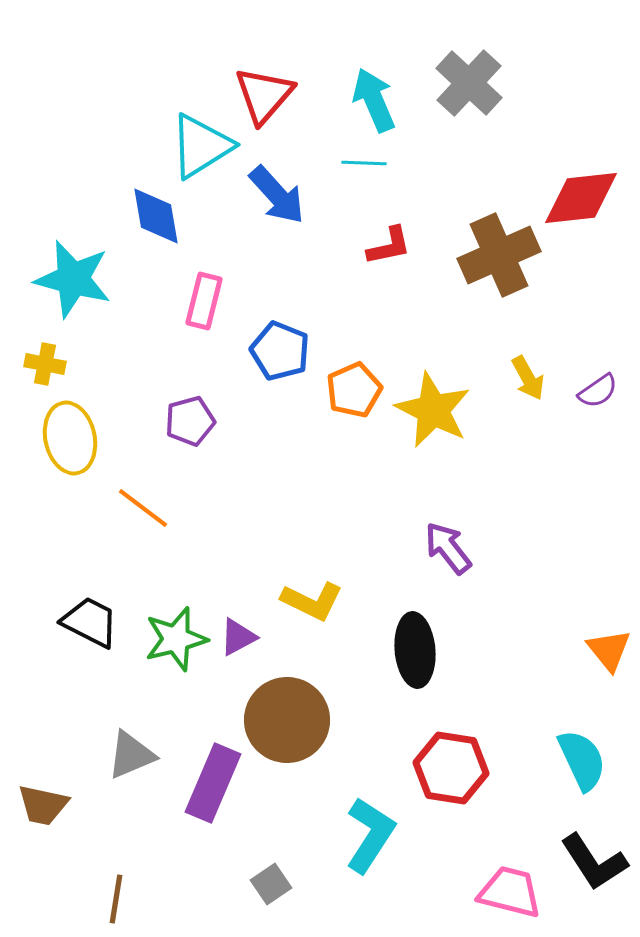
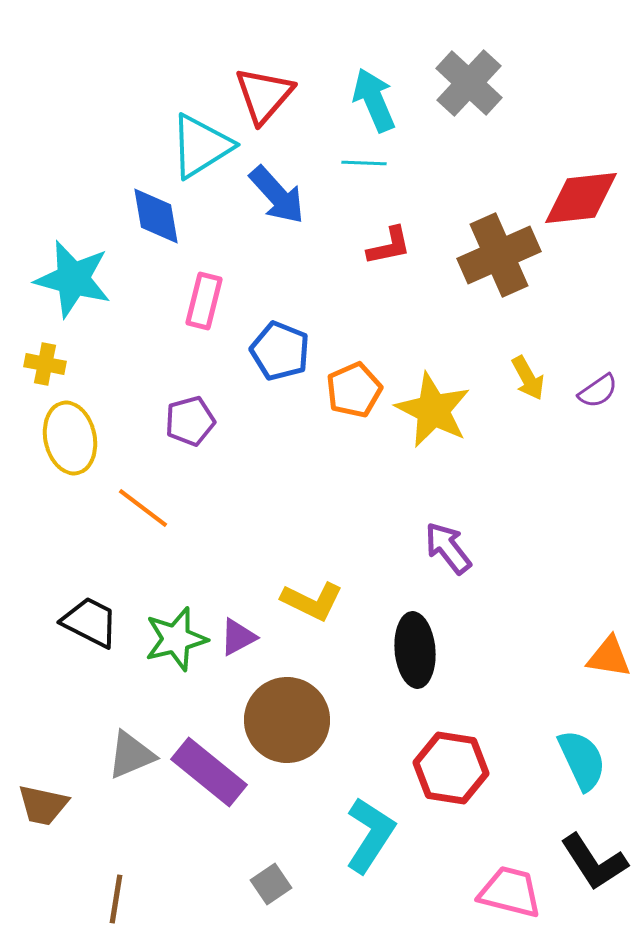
orange triangle: moved 7 px down; rotated 42 degrees counterclockwise
purple rectangle: moved 4 px left, 11 px up; rotated 74 degrees counterclockwise
